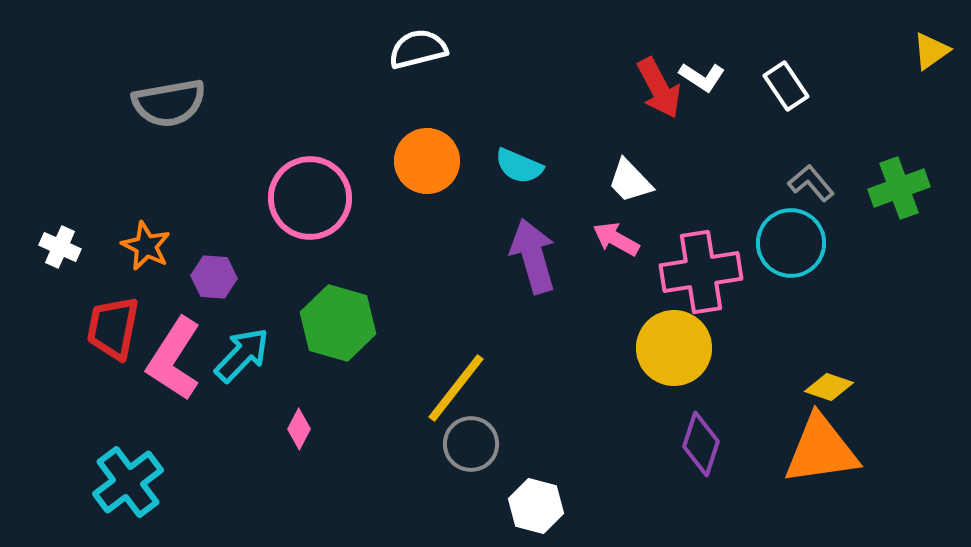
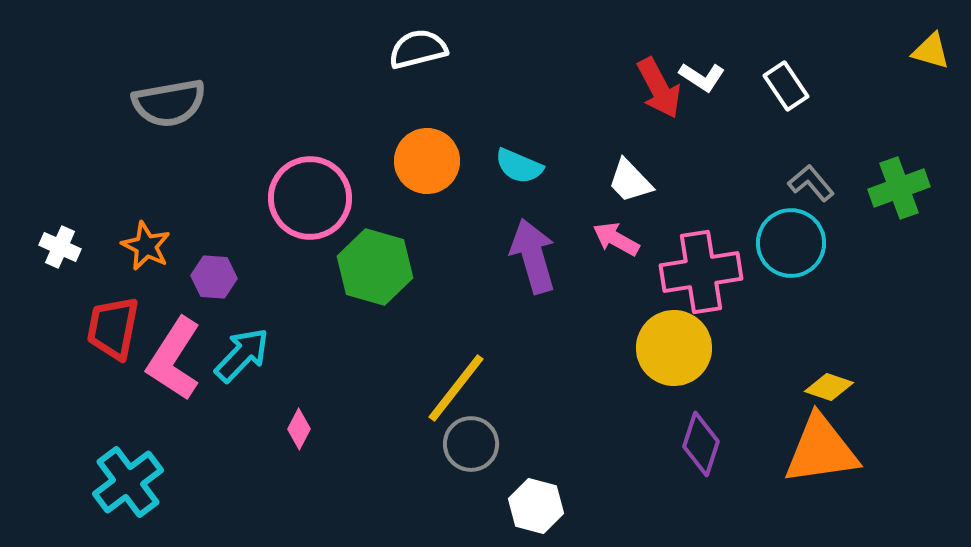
yellow triangle: rotated 51 degrees clockwise
green hexagon: moved 37 px right, 56 px up
